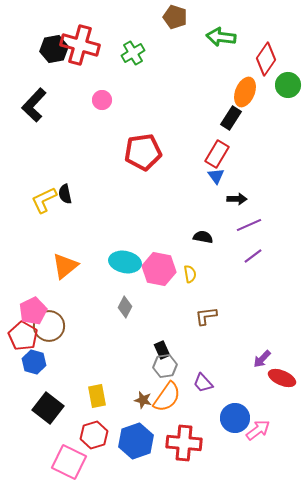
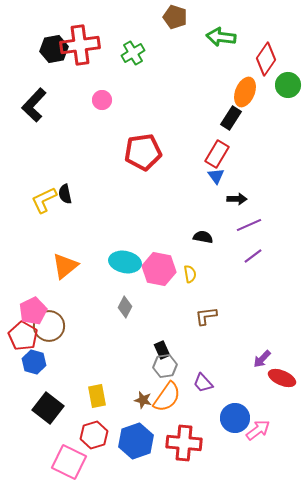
red cross at (80, 45): rotated 24 degrees counterclockwise
